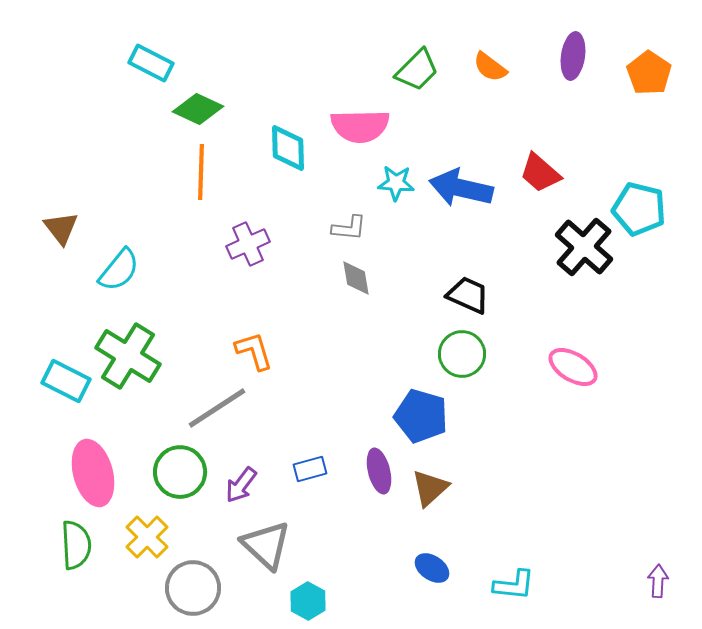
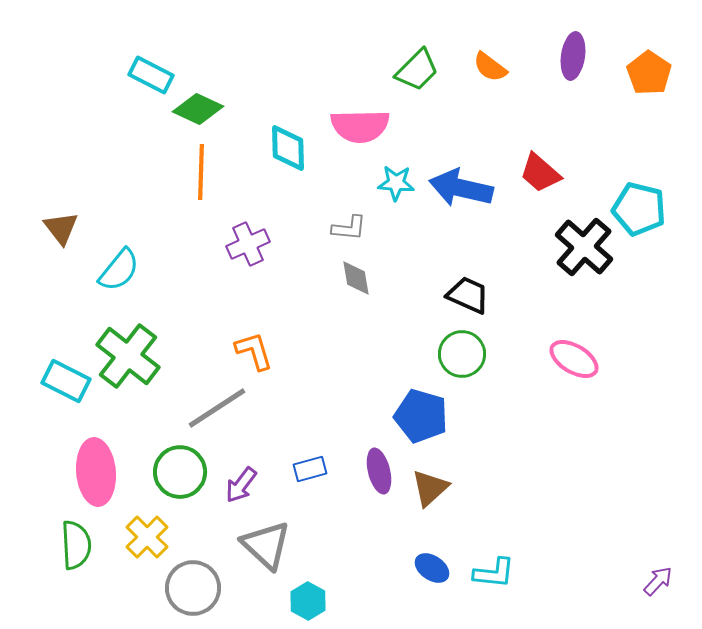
cyan rectangle at (151, 63): moved 12 px down
green cross at (128, 356): rotated 6 degrees clockwise
pink ellipse at (573, 367): moved 1 px right, 8 px up
pink ellipse at (93, 473): moved 3 px right, 1 px up; rotated 10 degrees clockwise
purple arrow at (658, 581): rotated 40 degrees clockwise
cyan L-shape at (514, 585): moved 20 px left, 12 px up
